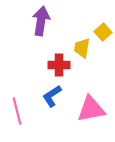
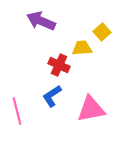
purple arrow: rotated 76 degrees counterclockwise
yellow square: moved 1 px left
yellow trapezoid: rotated 75 degrees clockwise
red cross: rotated 25 degrees clockwise
